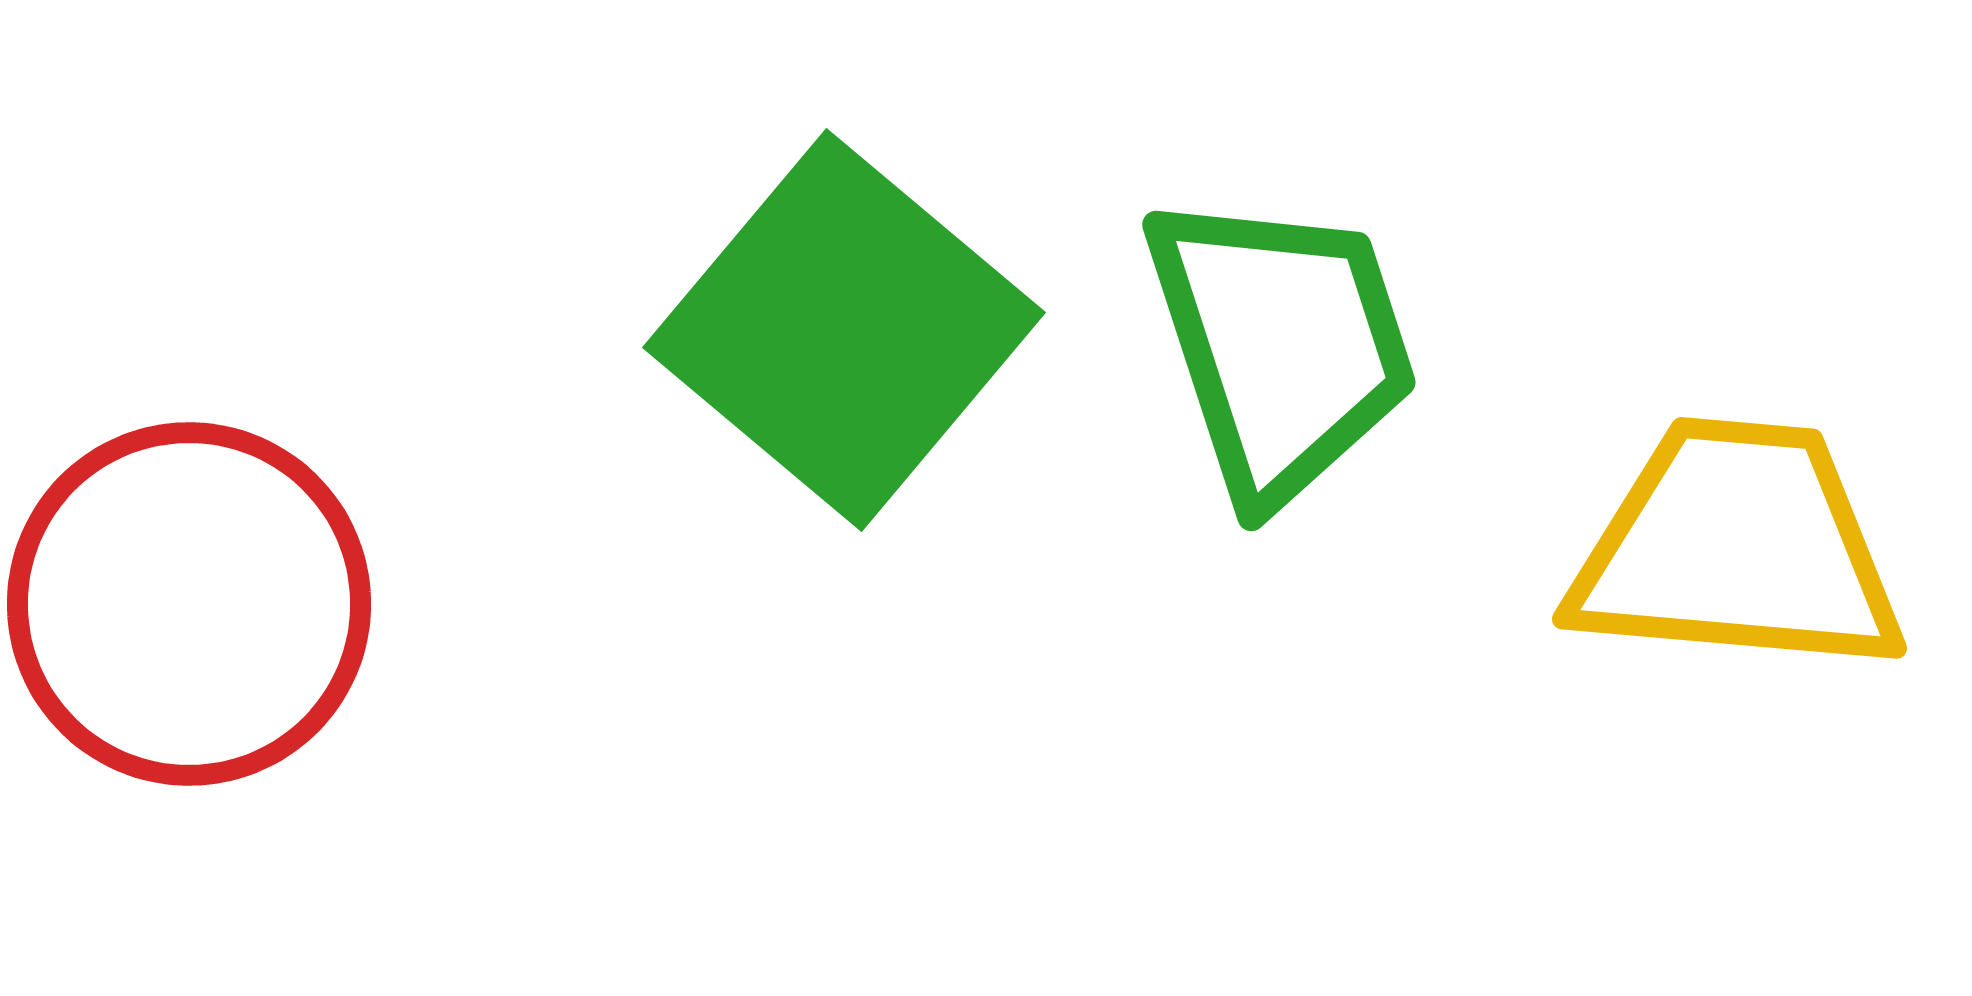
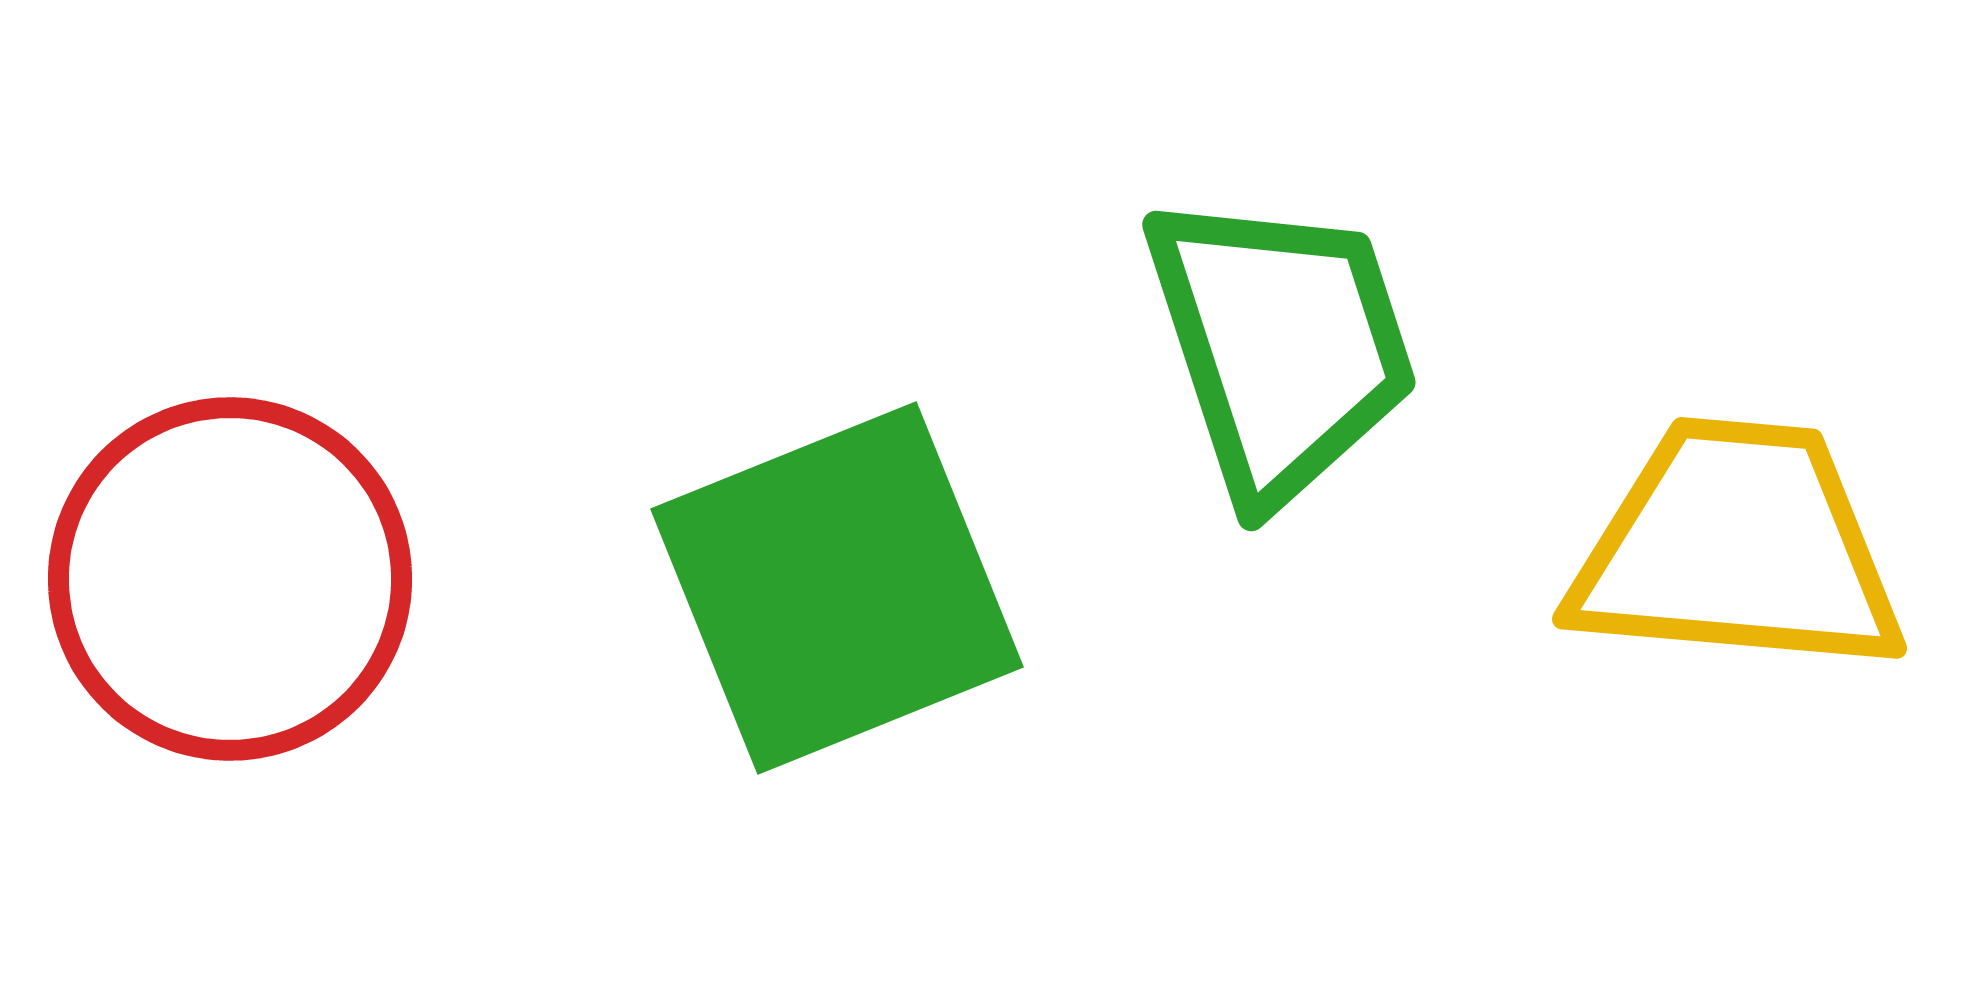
green square: moved 7 px left, 258 px down; rotated 28 degrees clockwise
red circle: moved 41 px right, 25 px up
